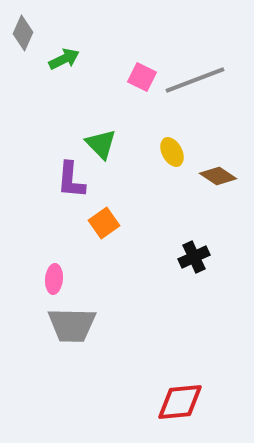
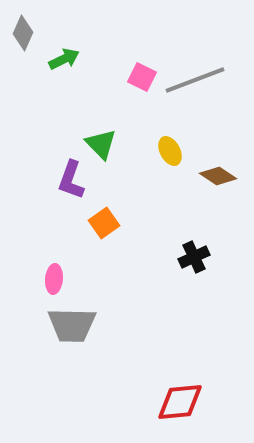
yellow ellipse: moved 2 px left, 1 px up
purple L-shape: rotated 15 degrees clockwise
